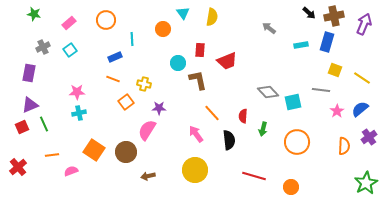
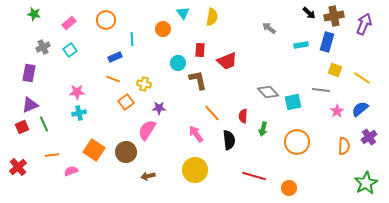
orange circle at (291, 187): moved 2 px left, 1 px down
